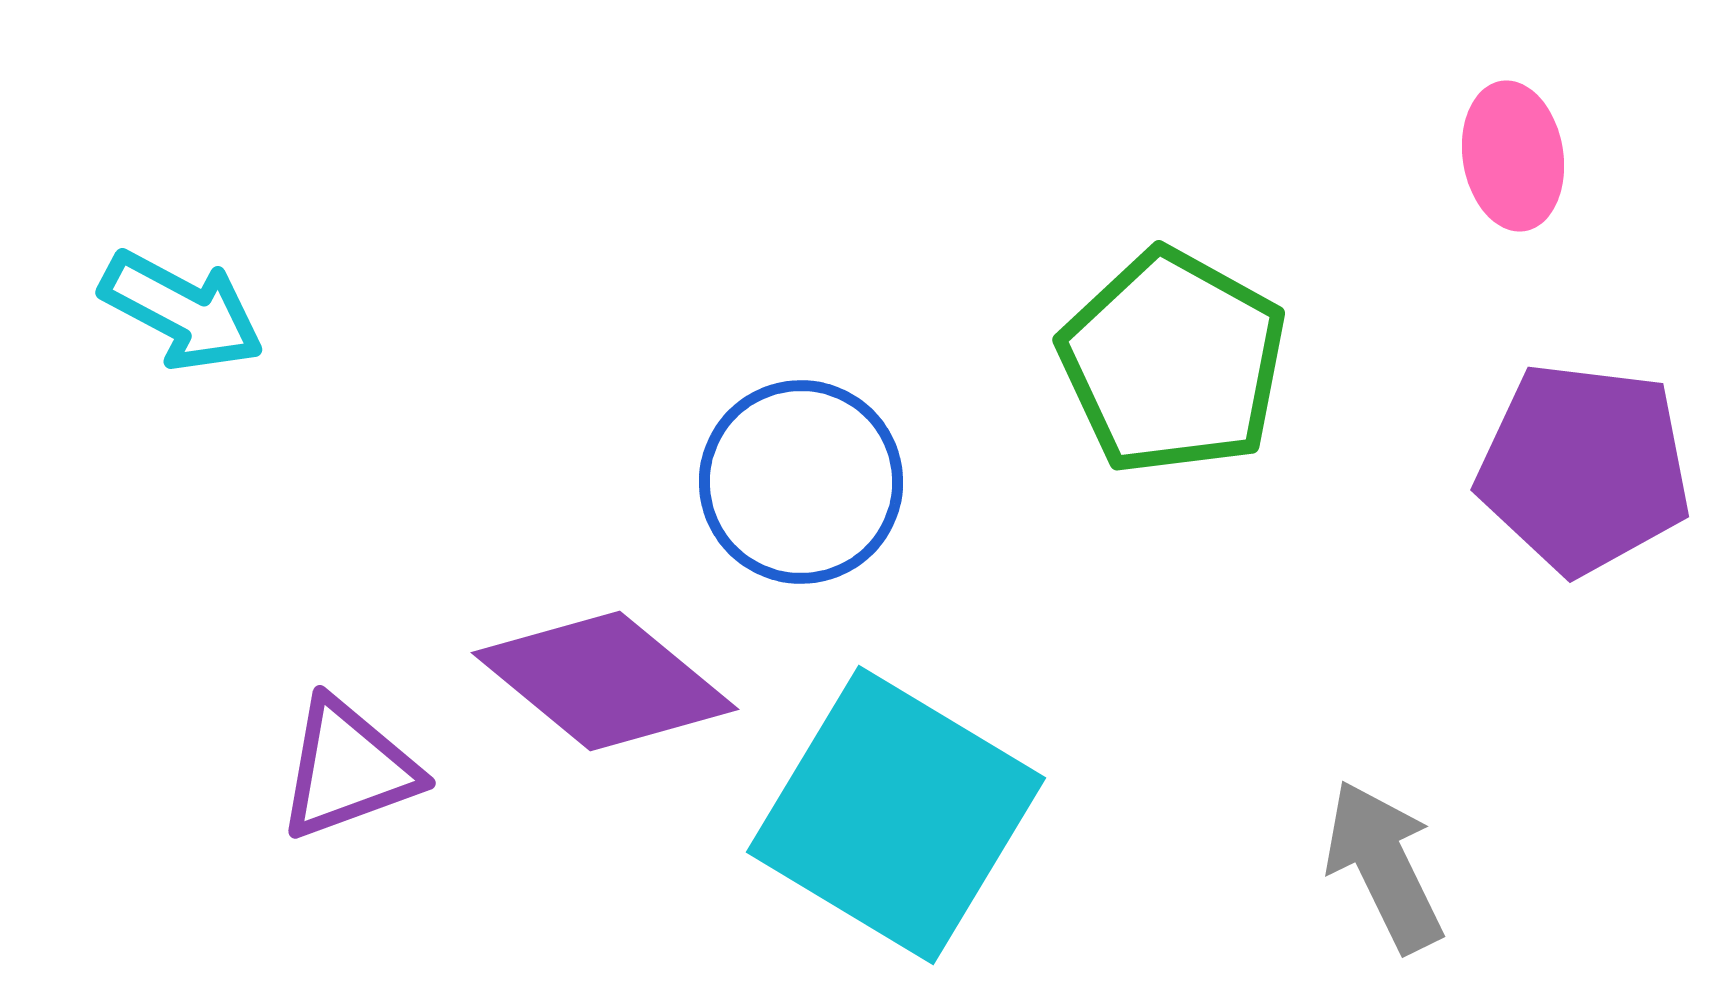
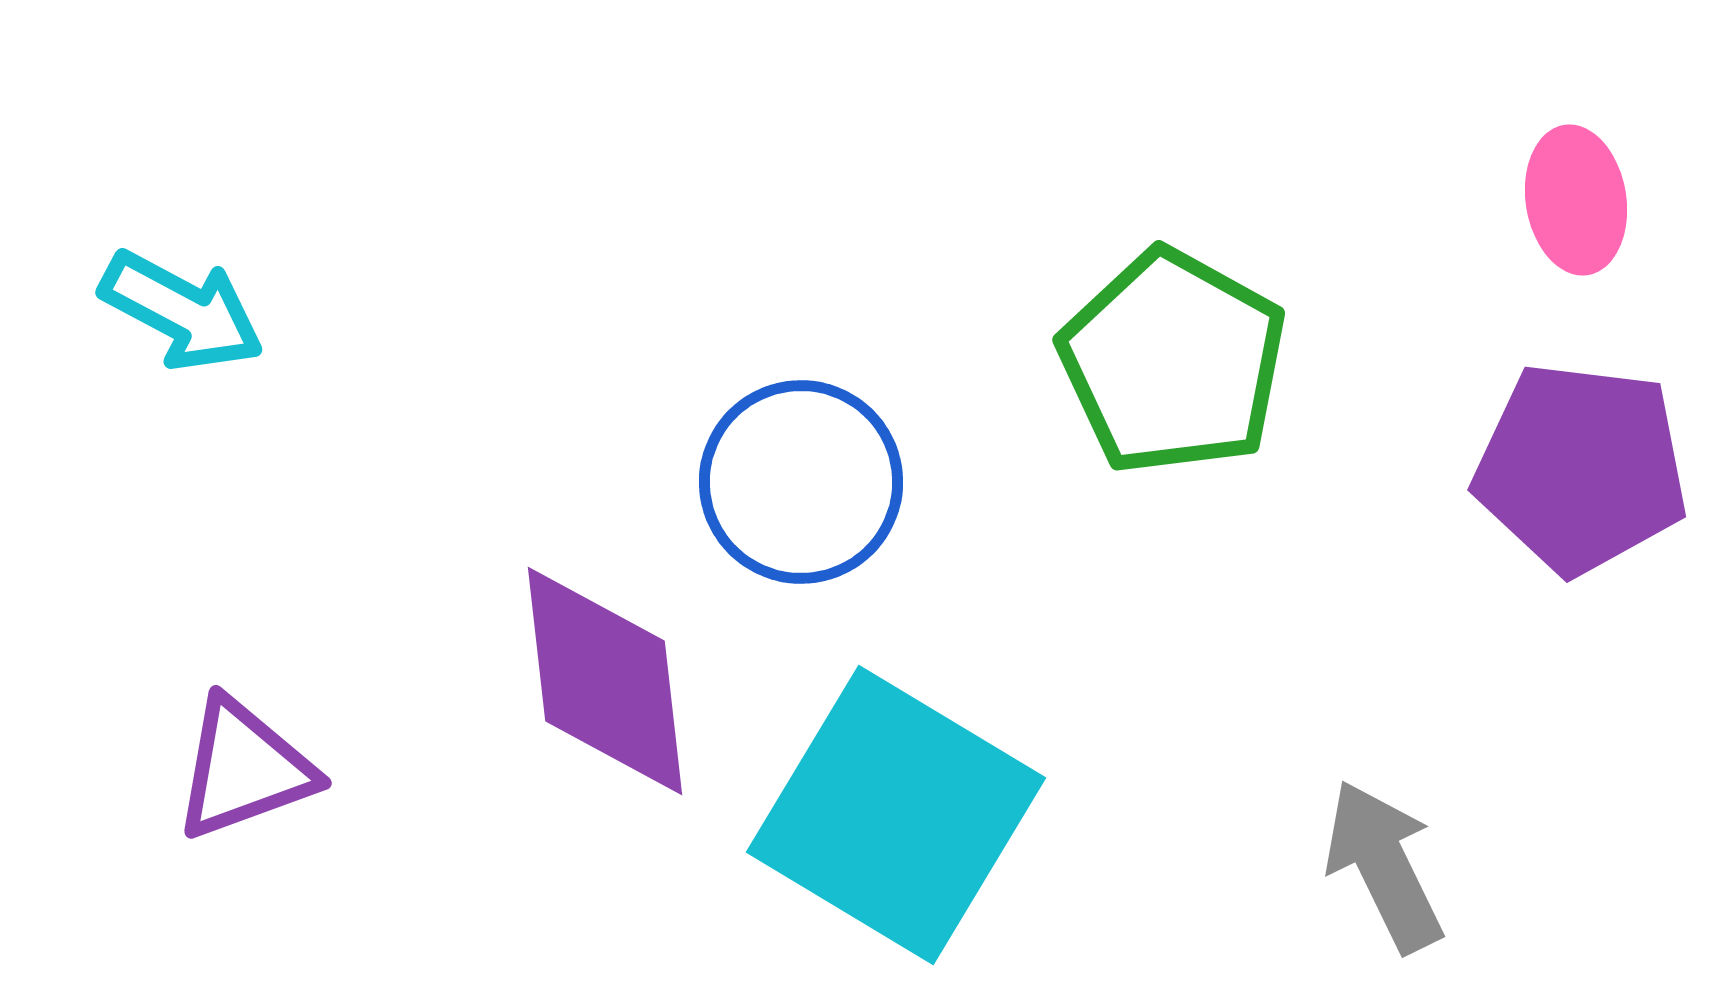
pink ellipse: moved 63 px right, 44 px down
purple pentagon: moved 3 px left
purple diamond: rotated 44 degrees clockwise
purple triangle: moved 104 px left
